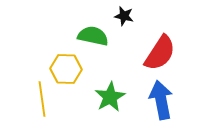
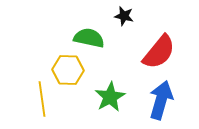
green semicircle: moved 4 px left, 2 px down
red semicircle: moved 1 px left, 1 px up; rotated 6 degrees clockwise
yellow hexagon: moved 2 px right, 1 px down
blue arrow: rotated 27 degrees clockwise
